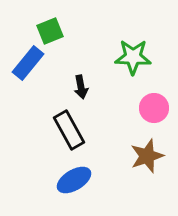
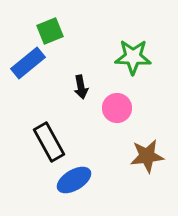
blue rectangle: rotated 12 degrees clockwise
pink circle: moved 37 px left
black rectangle: moved 20 px left, 12 px down
brown star: rotated 12 degrees clockwise
